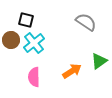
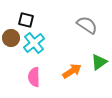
gray semicircle: moved 1 px right, 3 px down
brown circle: moved 2 px up
green triangle: moved 1 px down
